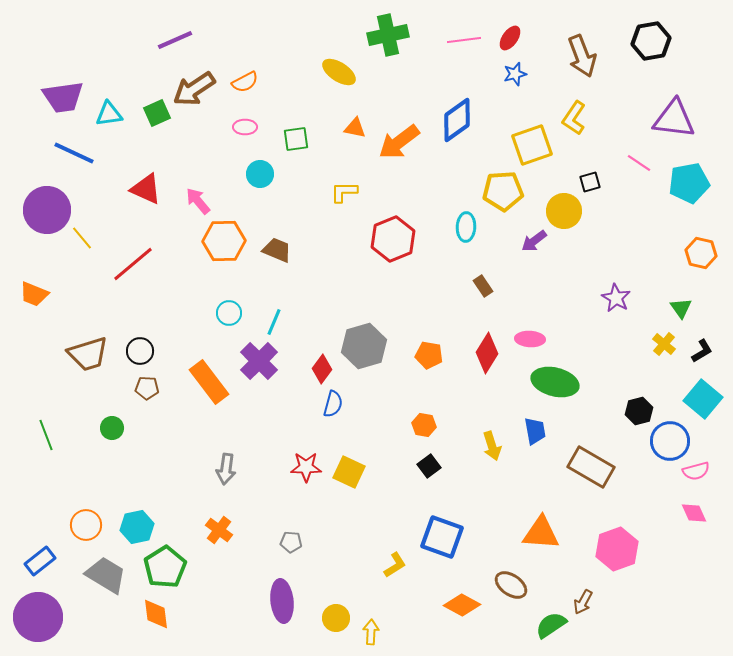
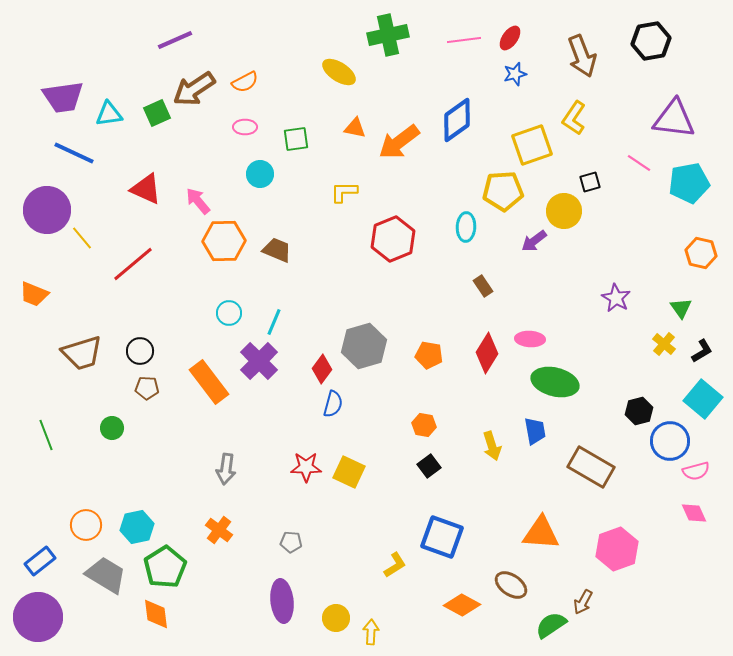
brown trapezoid at (88, 354): moved 6 px left, 1 px up
